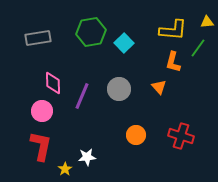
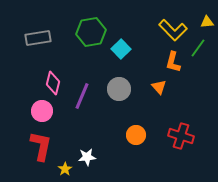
yellow L-shape: rotated 40 degrees clockwise
cyan square: moved 3 px left, 6 px down
pink diamond: rotated 15 degrees clockwise
